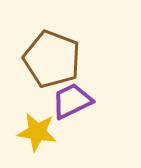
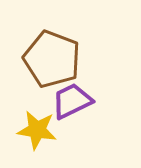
yellow star: moved 2 px up
